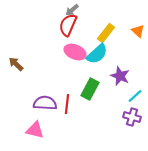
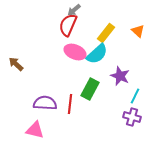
gray arrow: moved 2 px right
cyan line: rotated 21 degrees counterclockwise
red line: moved 3 px right
